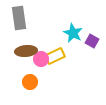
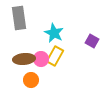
cyan star: moved 19 px left
brown ellipse: moved 2 px left, 8 px down
yellow rectangle: rotated 36 degrees counterclockwise
orange circle: moved 1 px right, 2 px up
